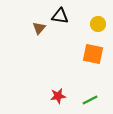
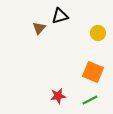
black triangle: rotated 24 degrees counterclockwise
yellow circle: moved 9 px down
orange square: moved 18 px down; rotated 10 degrees clockwise
